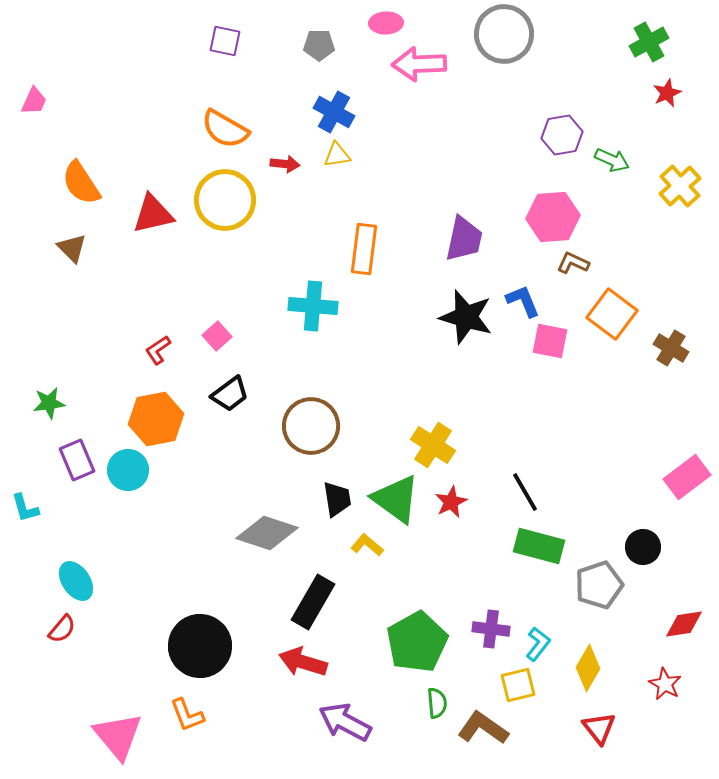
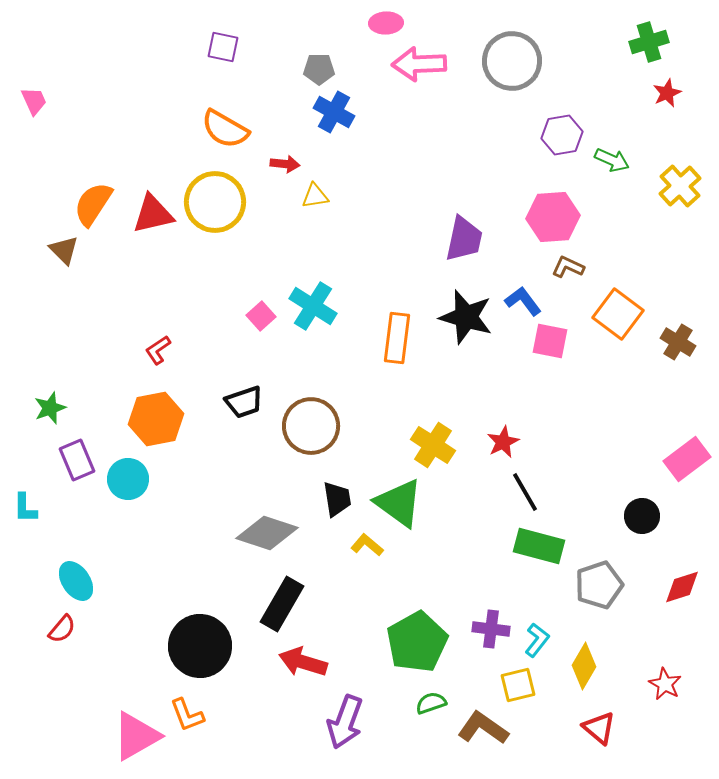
gray circle at (504, 34): moved 8 px right, 27 px down
purple square at (225, 41): moved 2 px left, 6 px down
green cross at (649, 42): rotated 12 degrees clockwise
gray pentagon at (319, 45): moved 24 px down
pink trapezoid at (34, 101): rotated 48 degrees counterclockwise
yellow triangle at (337, 155): moved 22 px left, 41 px down
orange semicircle at (81, 183): moved 12 px right, 21 px down; rotated 66 degrees clockwise
yellow circle at (225, 200): moved 10 px left, 2 px down
brown triangle at (72, 248): moved 8 px left, 2 px down
orange rectangle at (364, 249): moved 33 px right, 89 px down
brown L-shape at (573, 263): moved 5 px left, 4 px down
blue L-shape at (523, 301): rotated 15 degrees counterclockwise
cyan cross at (313, 306): rotated 27 degrees clockwise
orange square at (612, 314): moved 6 px right
pink square at (217, 336): moved 44 px right, 20 px up
brown cross at (671, 348): moved 7 px right, 6 px up
black trapezoid at (230, 394): moved 14 px right, 8 px down; rotated 18 degrees clockwise
green star at (49, 403): moved 1 px right, 5 px down; rotated 12 degrees counterclockwise
cyan circle at (128, 470): moved 9 px down
pink rectangle at (687, 477): moved 18 px up
green triangle at (396, 499): moved 3 px right, 4 px down
red star at (451, 502): moved 52 px right, 60 px up
cyan L-shape at (25, 508): rotated 16 degrees clockwise
black circle at (643, 547): moved 1 px left, 31 px up
black rectangle at (313, 602): moved 31 px left, 2 px down
red diamond at (684, 624): moved 2 px left, 37 px up; rotated 9 degrees counterclockwise
cyan L-shape at (538, 644): moved 1 px left, 4 px up
yellow diamond at (588, 668): moved 4 px left, 2 px up
green semicircle at (437, 703): moved 6 px left; rotated 104 degrees counterclockwise
purple arrow at (345, 722): rotated 98 degrees counterclockwise
red triangle at (599, 728): rotated 12 degrees counterclockwise
pink triangle at (118, 736): moved 18 px right; rotated 40 degrees clockwise
